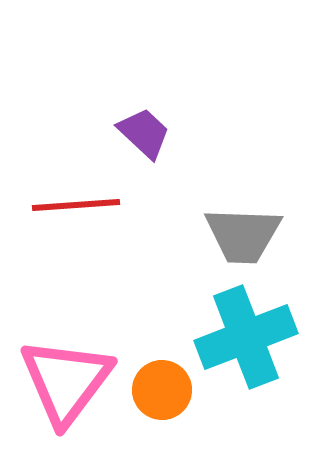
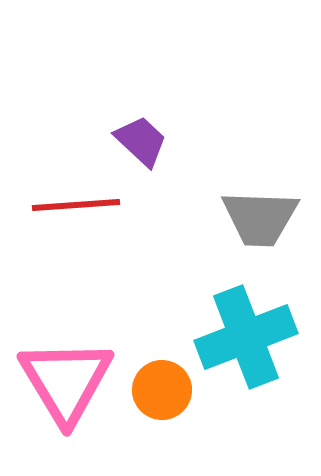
purple trapezoid: moved 3 px left, 8 px down
gray trapezoid: moved 17 px right, 17 px up
pink triangle: rotated 8 degrees counterclockwise
